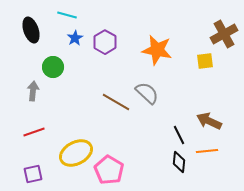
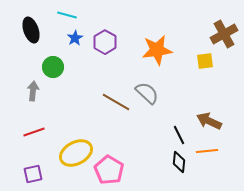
orange star: rotated 20 degrees counterclockwise
